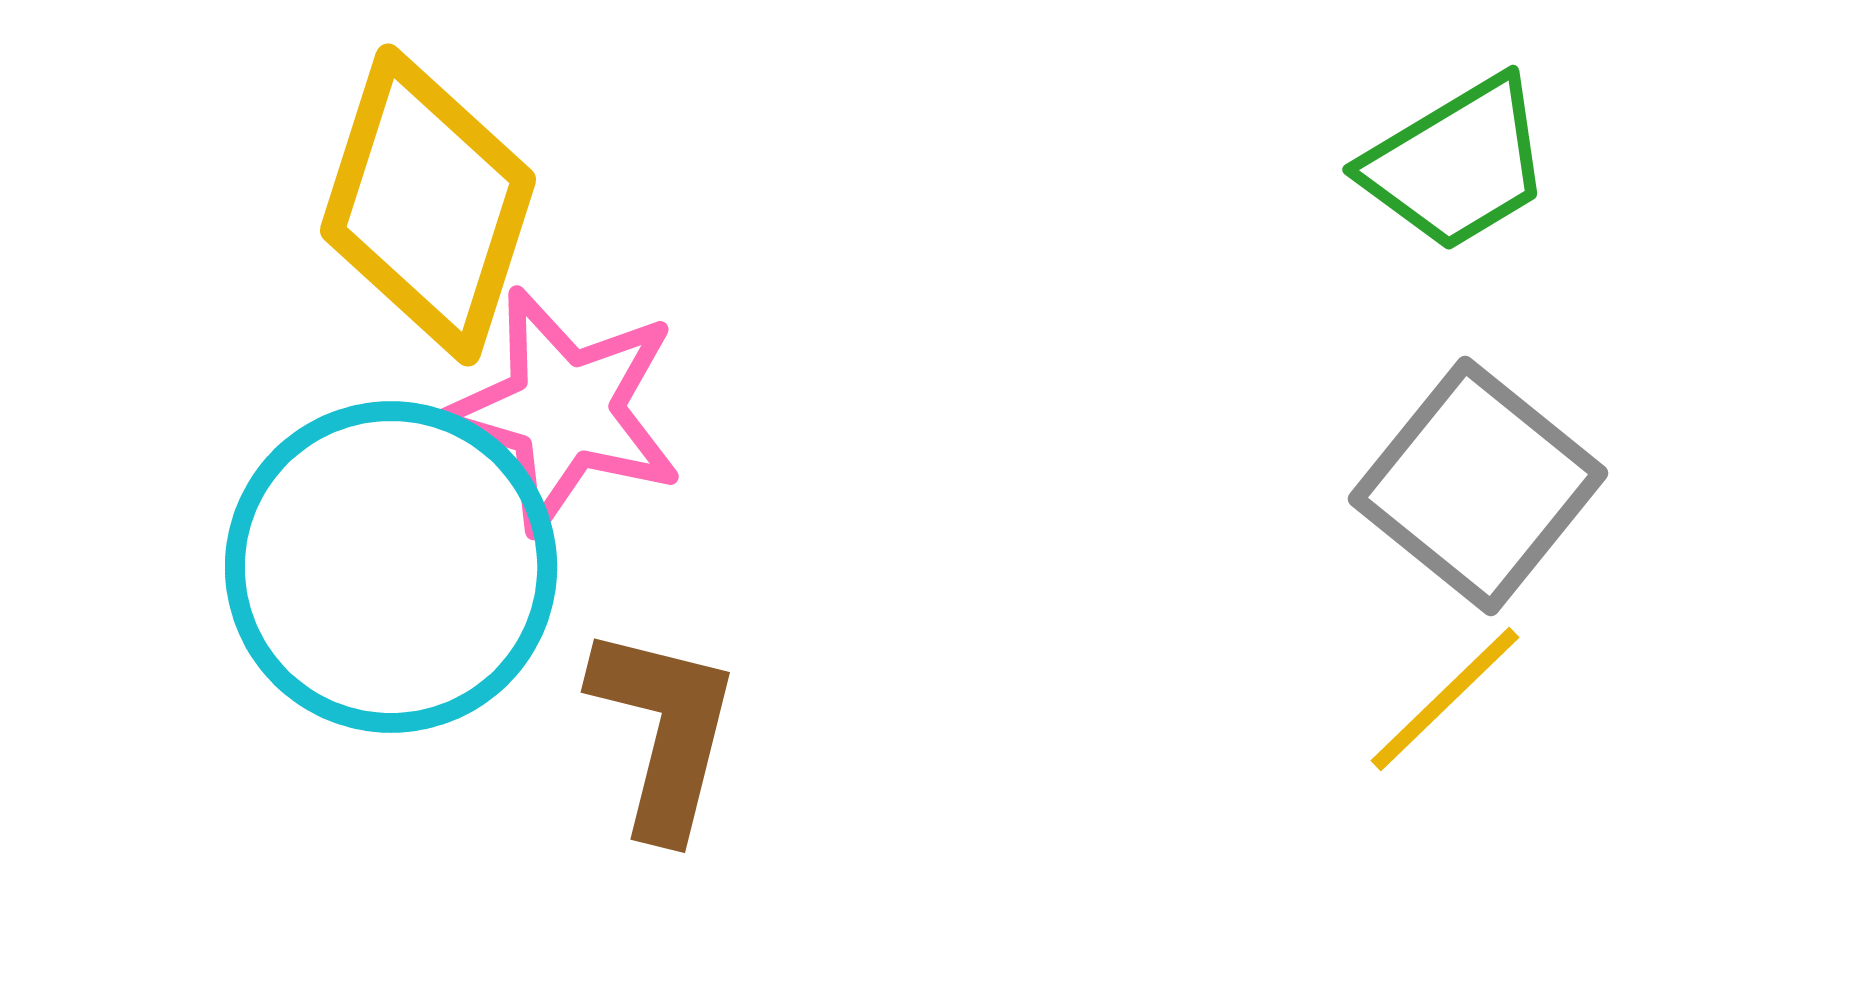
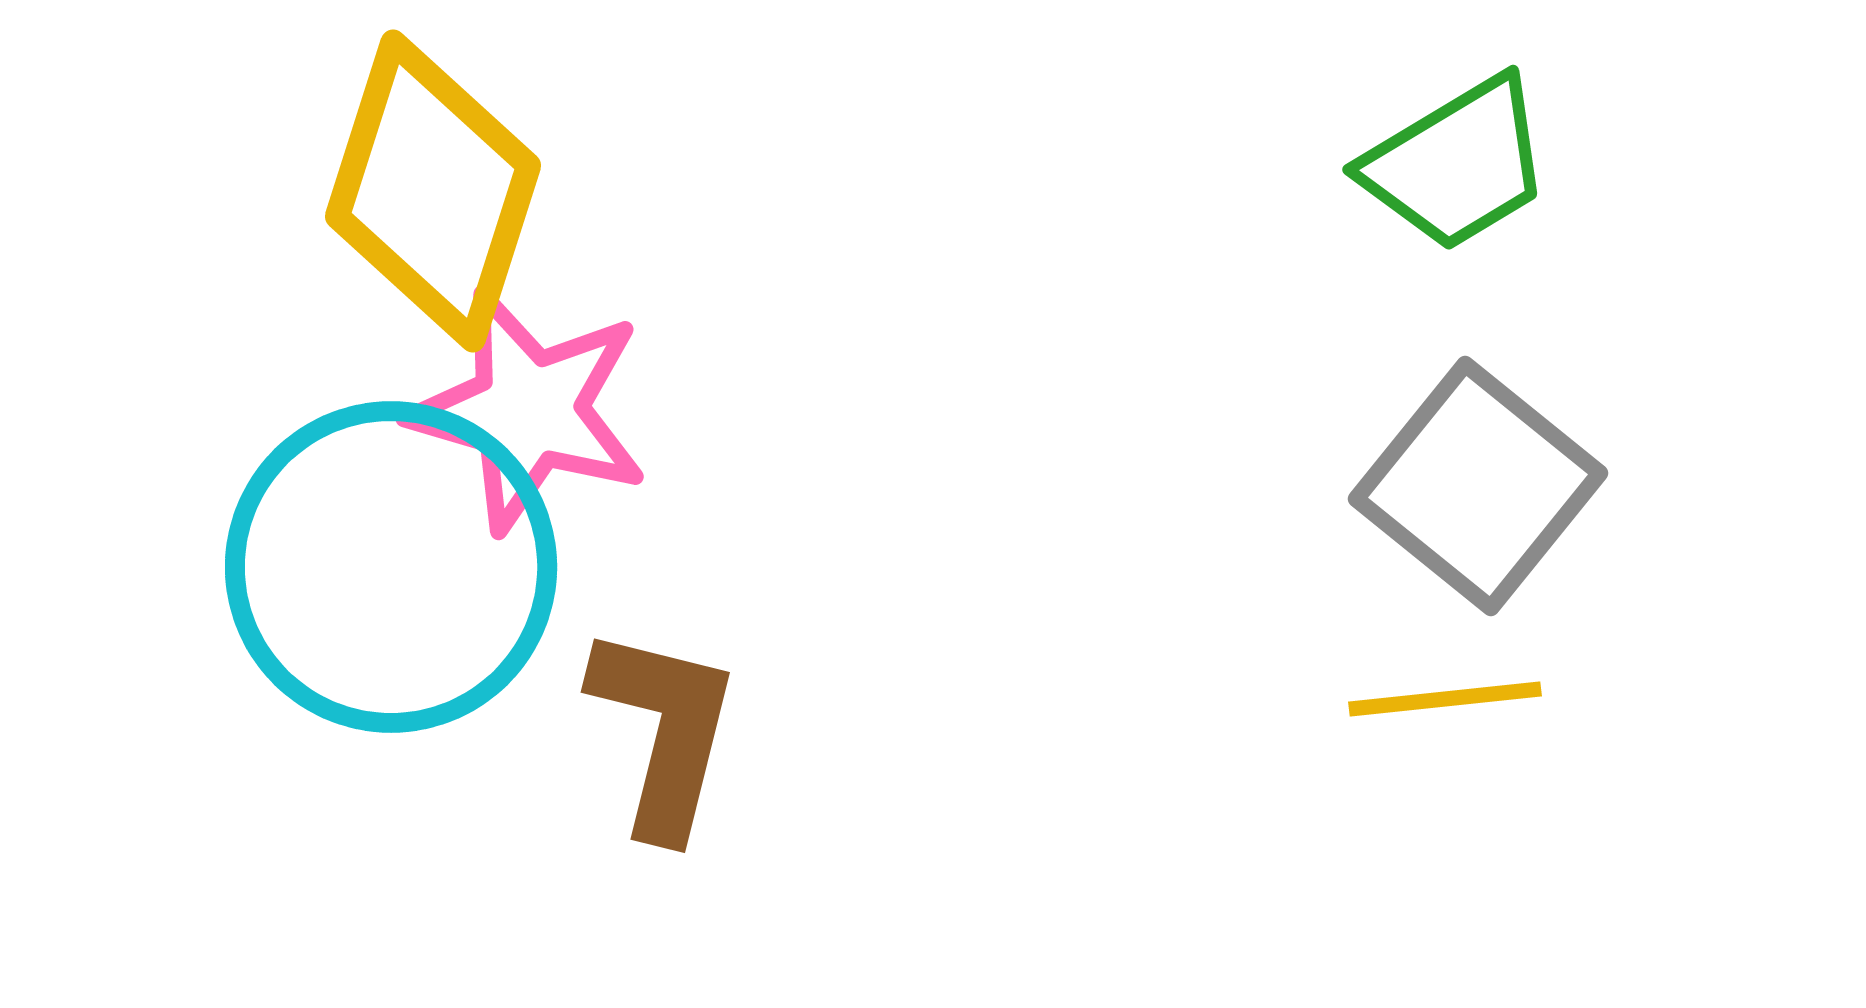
yellow diamond: moved 5 px right, 14 px up
pink star: moved 35 px left
yellow line: rotated 38 degrees clockwise
